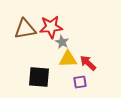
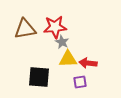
red star: moved 4 px right
red arrow: rotated 36 degrees counterclockwise
